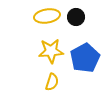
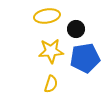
black circle: moved 12 px down
blue pentagon: rotated 20 degrees clockwise
yellow semicircle: moved 1 px left, 2 px down
